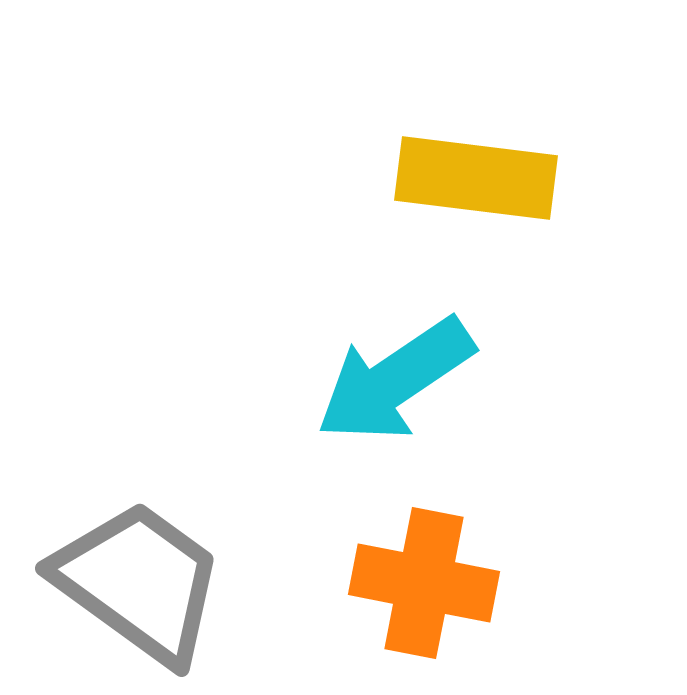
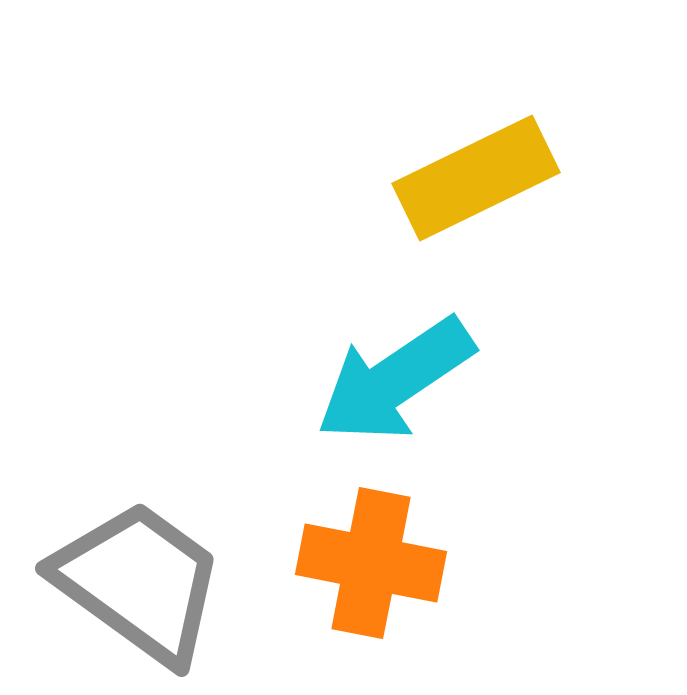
yellow rectangle: rotated 33 degrees counterclockwise
orange cross: moved 53 px left, 20 px up
